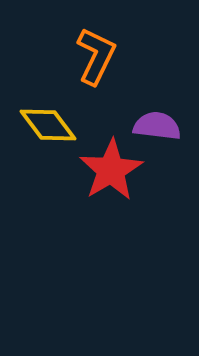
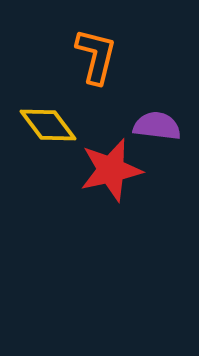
orange L-shape: rotated 12 degrees counterclockwise
red star: rotated 18 degrees clockwise
